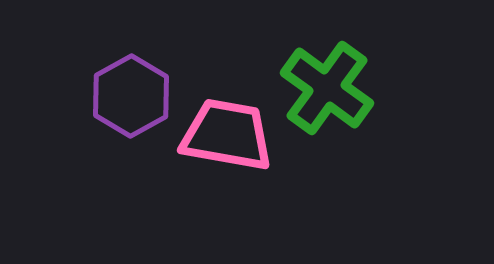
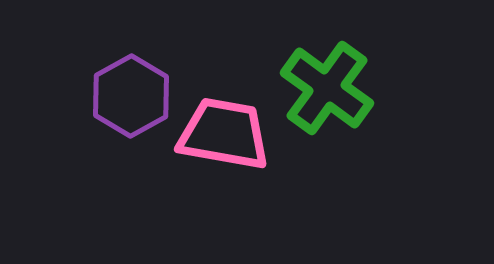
pink trapezoid: moved 3 px left, 1 px up
